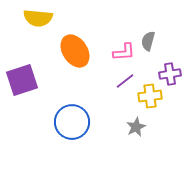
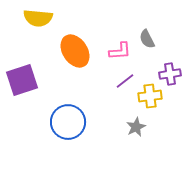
gray semicircle: moved 1 px left, 2 px up; rotated 42 degrees counterclockwise
pink L-shape: moved 4 px left, 1 px up
blue circle: moved 4 px left
